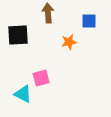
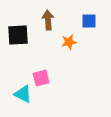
brown arrow: moved 7 px down
